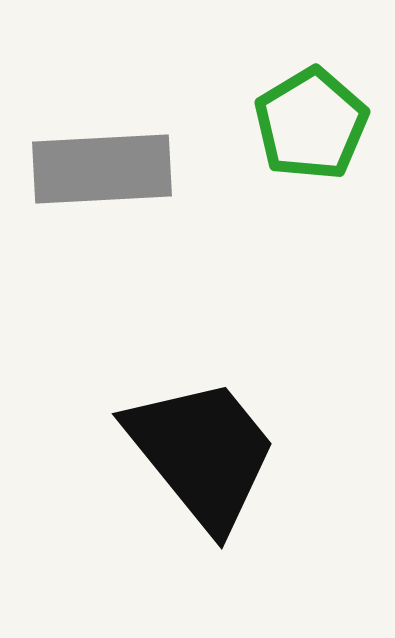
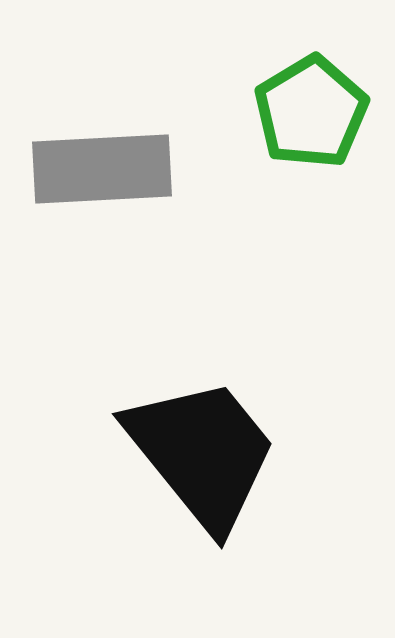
green pentagon: moved 12 px up
